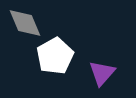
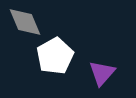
gray diamond: moved 1 px up
